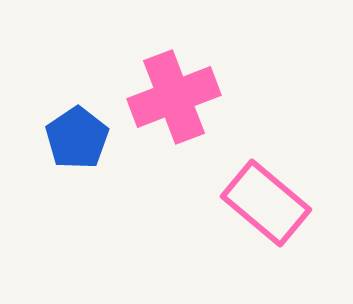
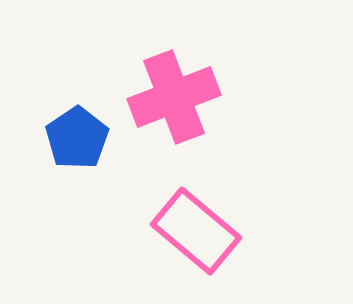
pink rectangle: moved 70 px left, 28 px down
